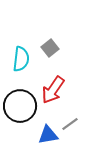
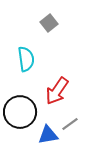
gray square: moved 1 px left, 25 px up
cyan semicircle: moved 5 px right; rotated 15 degrees counterclockwise
red arrow: moved 4 px right, 1 px down
black circle: moved 6 px down
